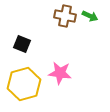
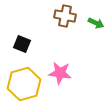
green arrow: moved 6 px right, 7 px down
